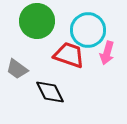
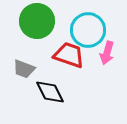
gray trapezoid: moved 7 px right; rotated 15 degrees counterclockwise
